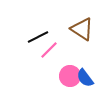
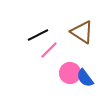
brown triangle: moved 3 px down
black line: moved 2 px up
pink circle: moved 3 px up
